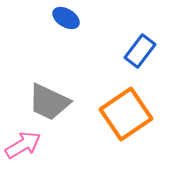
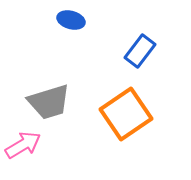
blue ellipse: moved 5 px right, 2 px down; rotated 16 degrees counterclockwise
gray trapezoid: rotated 42 degrees counterclockwise
